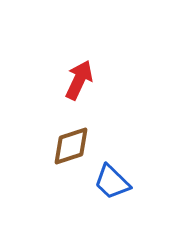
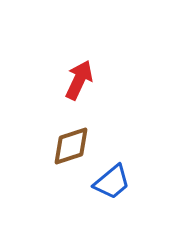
blue trapezoid: rotated 84 degrees counterclockwise
